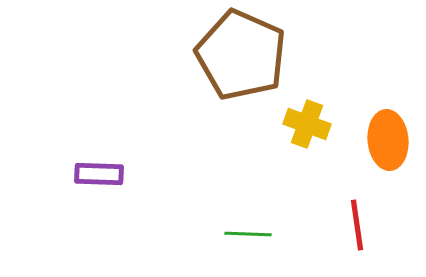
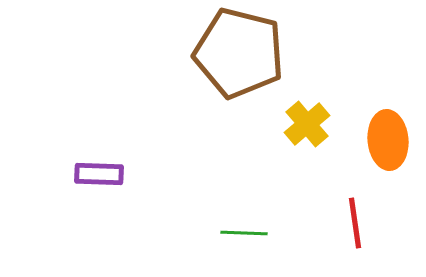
brown pentagon: moved 2 px left, 2 px up; rotated 10 degrees counterclockwise
yellow cross: rotated 30 degrees clockwise
red line: moved 2 px left, 2 px up
green line: moved 4 px left, 1 px up
